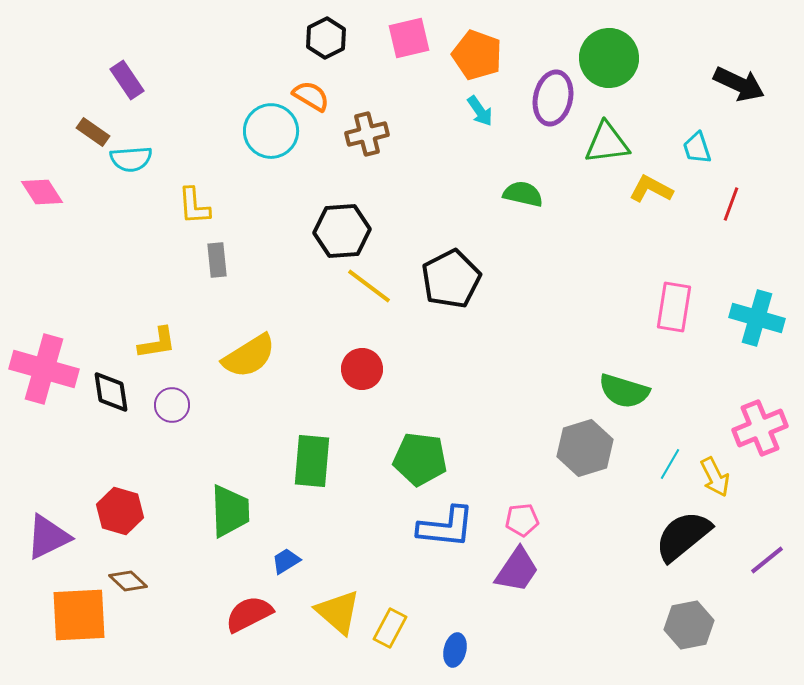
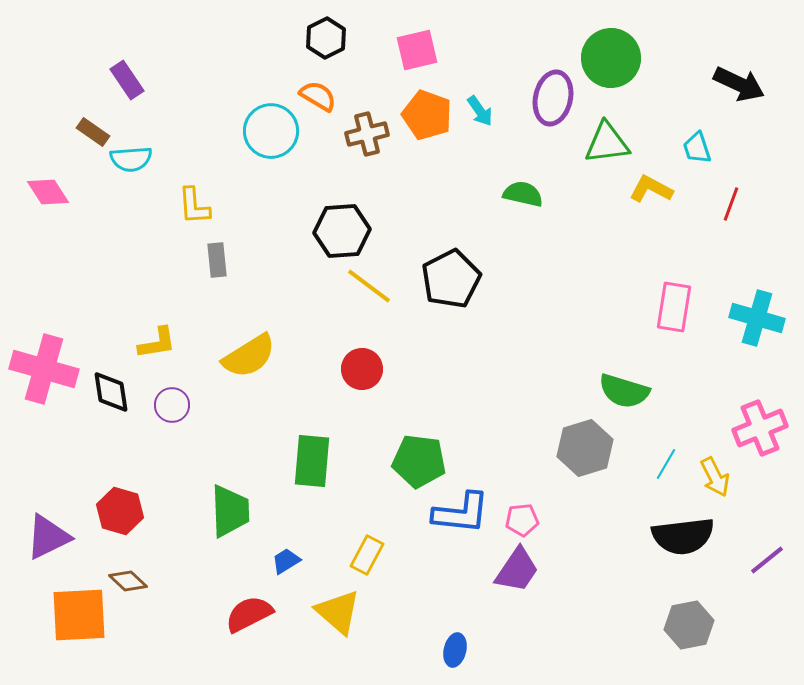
pink square at (409, 38): moved 8 px right, 12 px down
orange pentagon at (477, 55): moved 50 px left, 60 px down
green circle at (609, 58): moved 2 px right
orange semicircle at (311, 96): moved 7 px right
pink diamond at (42, 192): moved 6 px right
green pentagon at (420, 459): moved 1 px left, 2 px down
cyan line at (670, 464): moved 4 px left
blue L-shape at (446, 527): moved 15 px right, 14 px up
black semicircle at (683, 536): rotated 148 degrees counterclockwise
yellow rectangle at (390, 628): moved 23 px left, 73 px up
